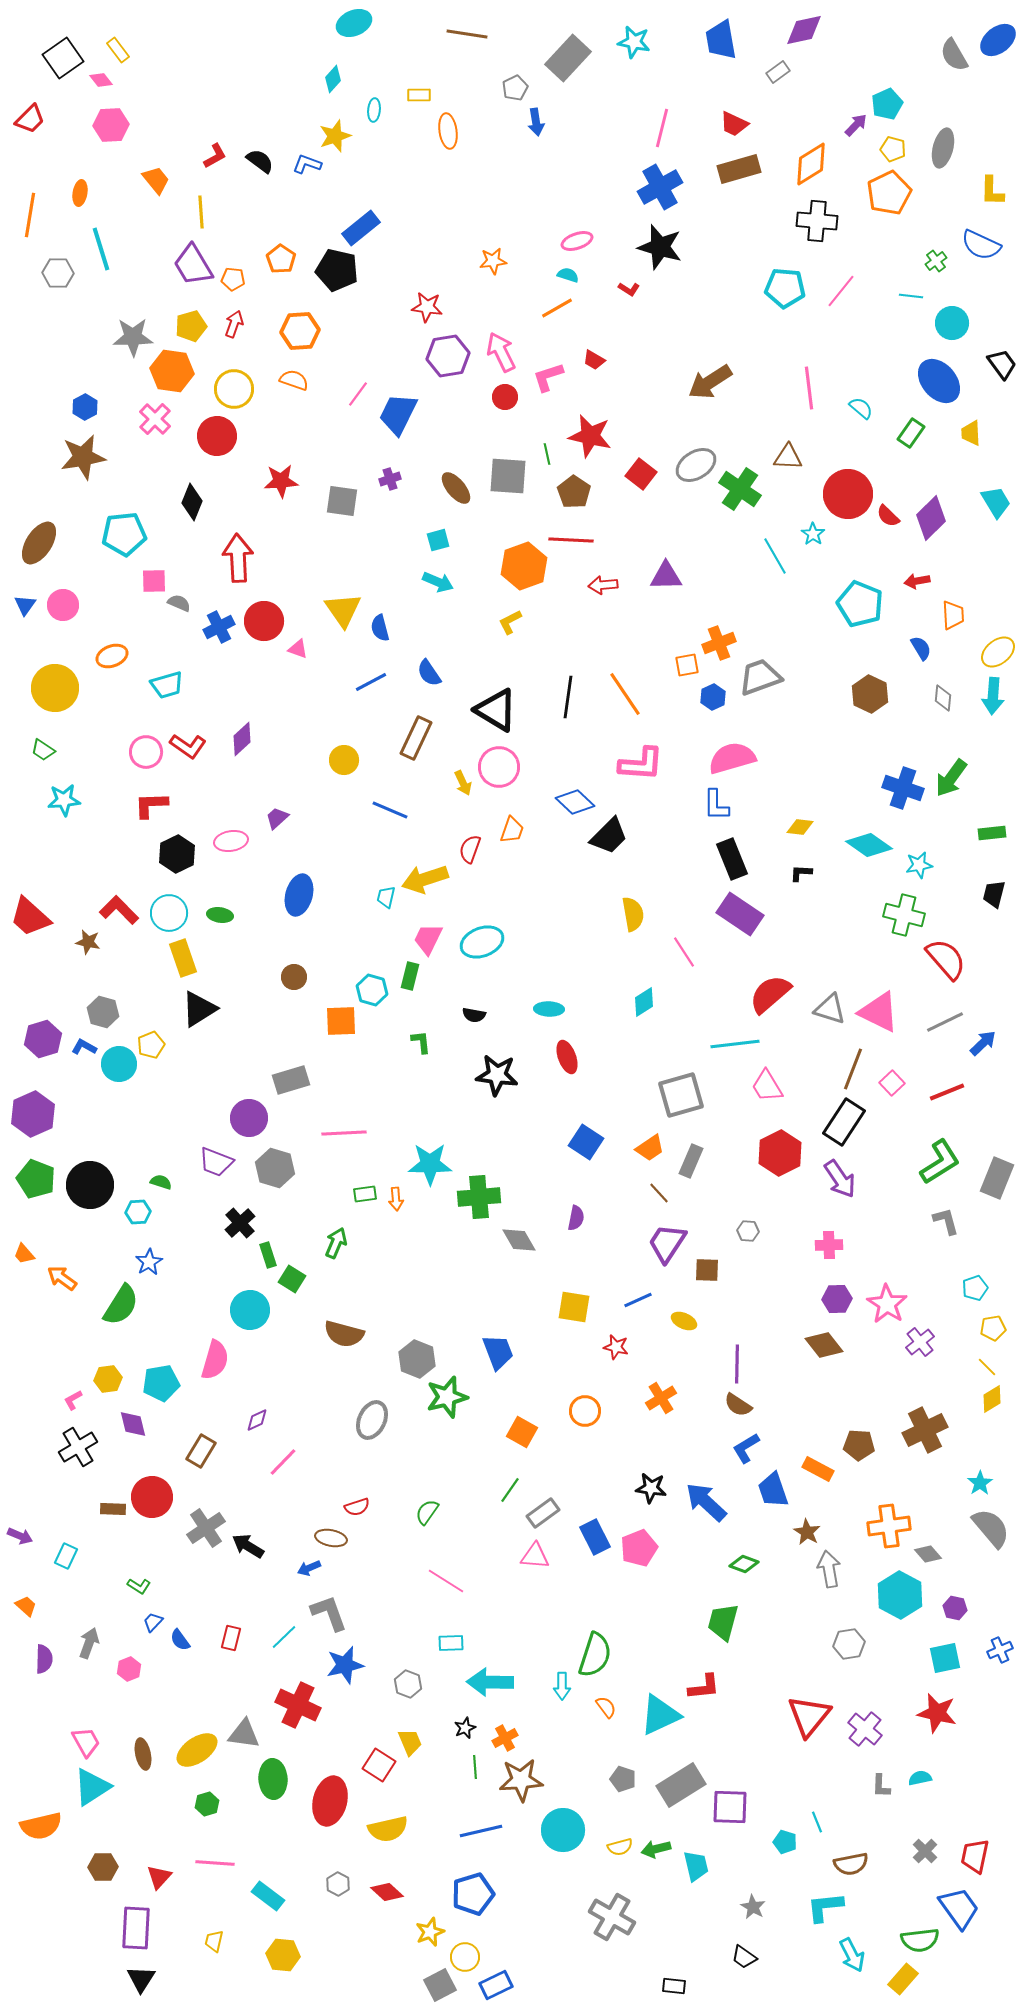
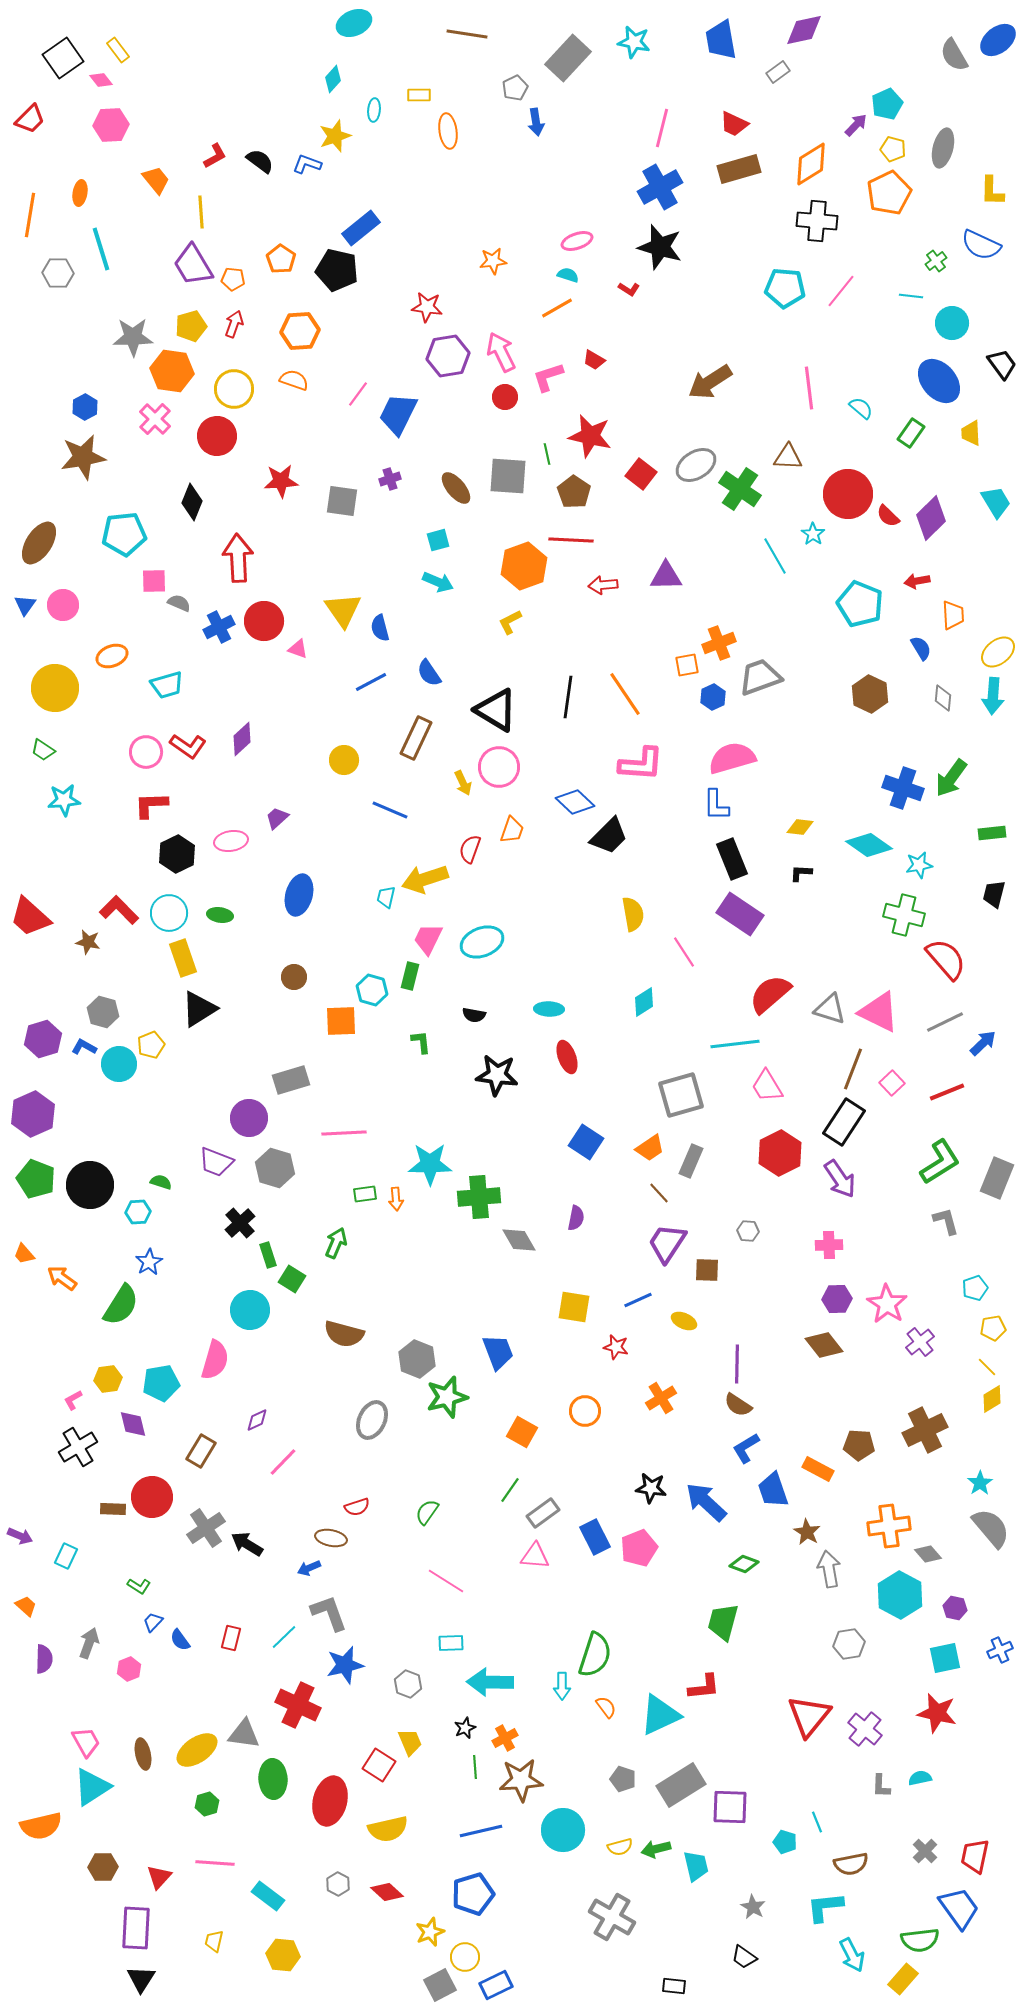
black arrow at (248, 1546): moved 1 px left, 2 px up
